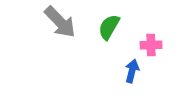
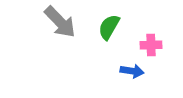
blue arrow: rotated 85 degrees clockwise
